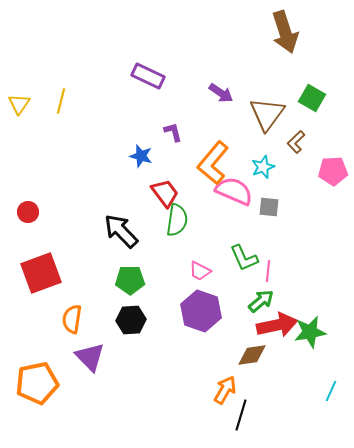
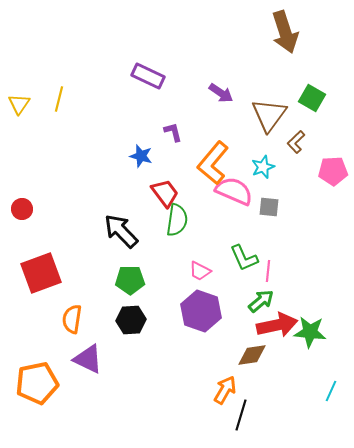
yellow line: moved 2 px left, 2 px up
brown triangle: moved 2 px right, 1 px down
red circle: moved 6 px left, 3 px up
green star: rotated 16 degrees clockwise
purple triangle: moved 2 px left, 2 px down; rotated 20 degrees counterclockwise
